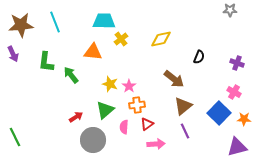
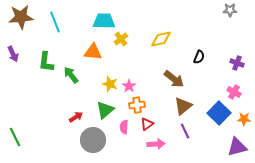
brown star: moved 8 px up
